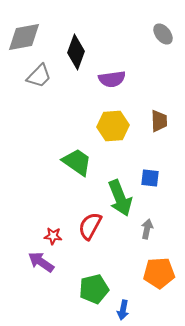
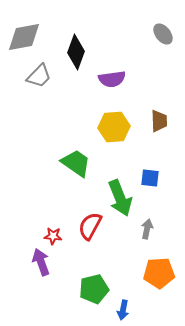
yellow hexagon: moved 1 px right, 1 px down
green trapezoid: moved 1 px left, 1 px down
purple arrow: rotated 36 degrees clockwise
